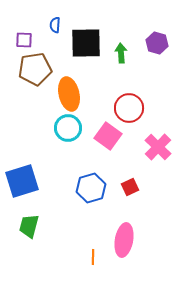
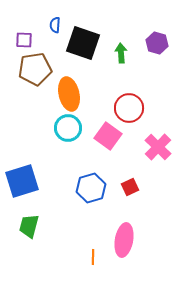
black square: moved 3 px left; rotated 20 degrees clockwise
